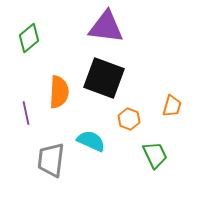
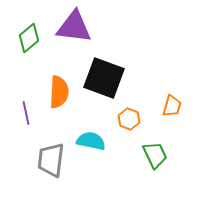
purple triangle: moved 32 px left
cyan semicircle: rotated 12 degrees counterclockwise
